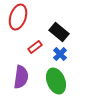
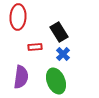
red ellipse: rotated 15 degrees counterclockwise
black rectangle: rotated 18 degrees clockwise
red rectangle: rotated 32 degrees clockwise
blue cross: moved 3 px right
